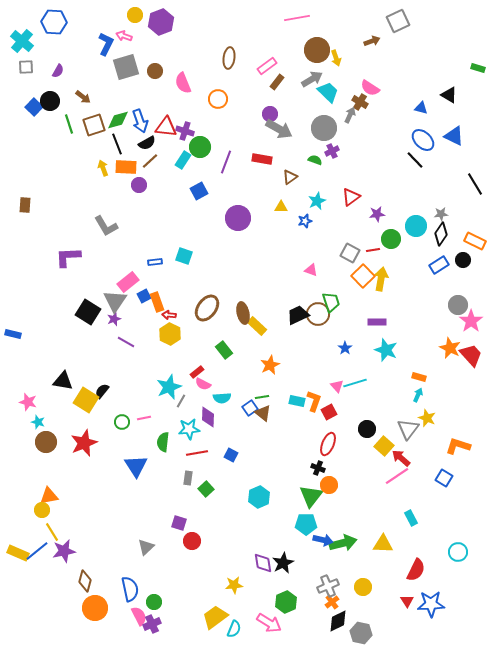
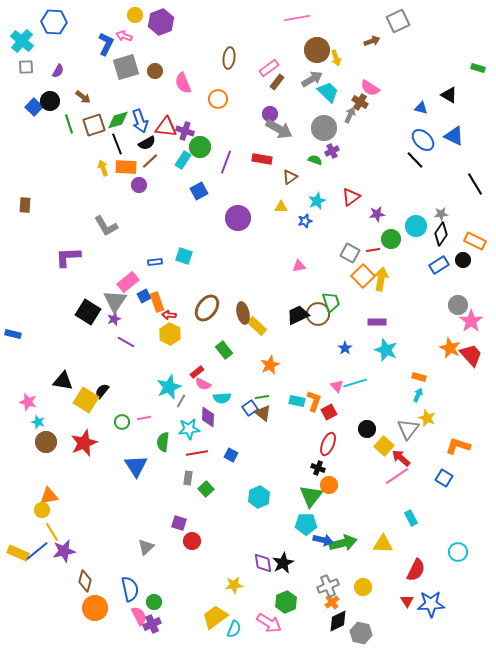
pink rectangle at (267, 66): moved 2 px right, 2 px down
pink triangle at (311, 270): moved 12 px left, 4 px up; rotated 32 degrees counterclockwise
